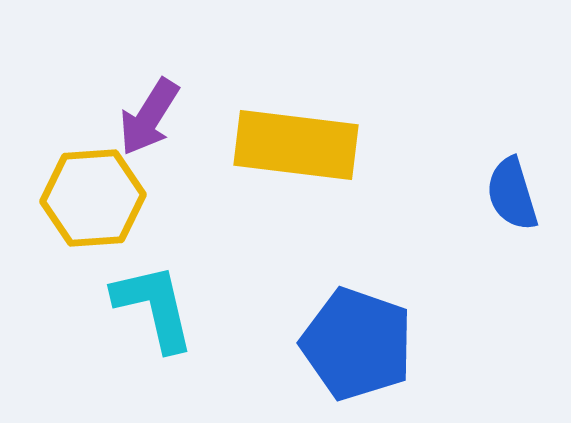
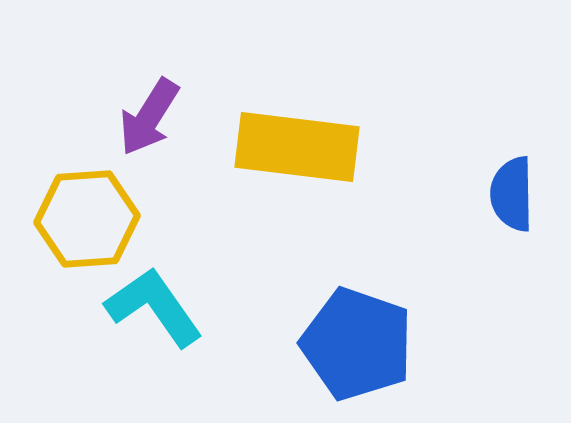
yellow rectangle: moved 1 px right, 2 px down
blue semicircle: rotated 16 degrees clockwise
yellow hexagon: moved 6 px left, 21 px down
cyan L-shape: rotated 22 degrees counterclockwise
